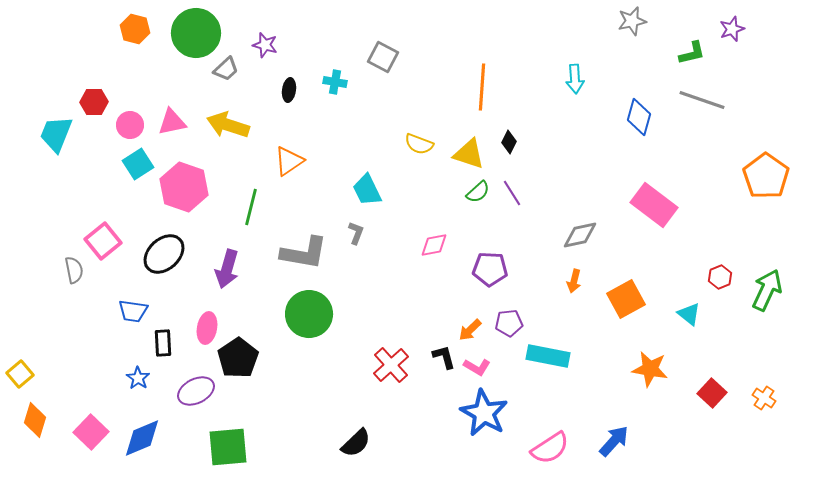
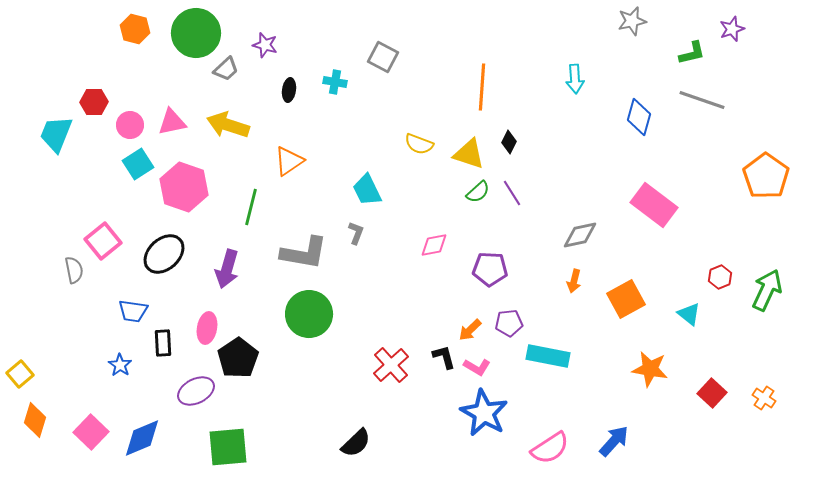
blue star at (138, 378): moved 18 px left, 13 px up
